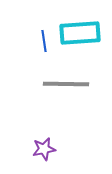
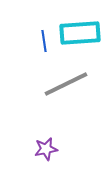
gray line: rotated 27 degrees counterclockwise
purple star: moved 2 px right
